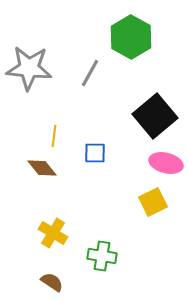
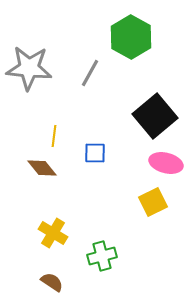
green cross: rotated 24 degrees counterclockwise
